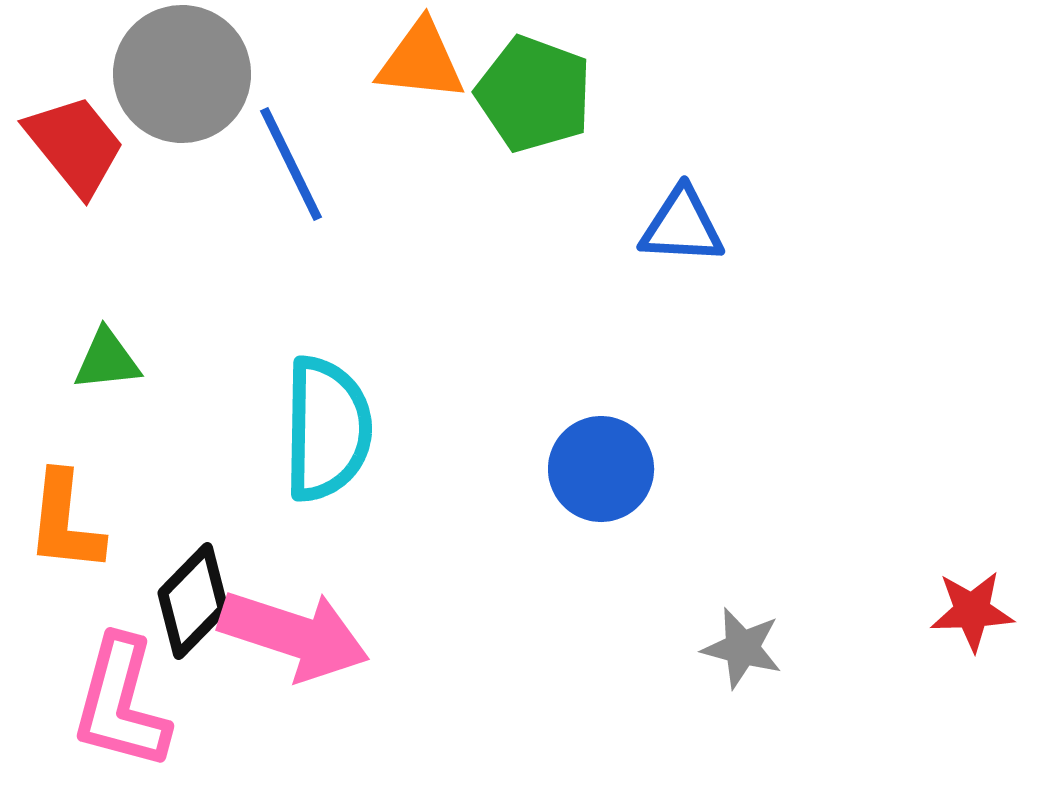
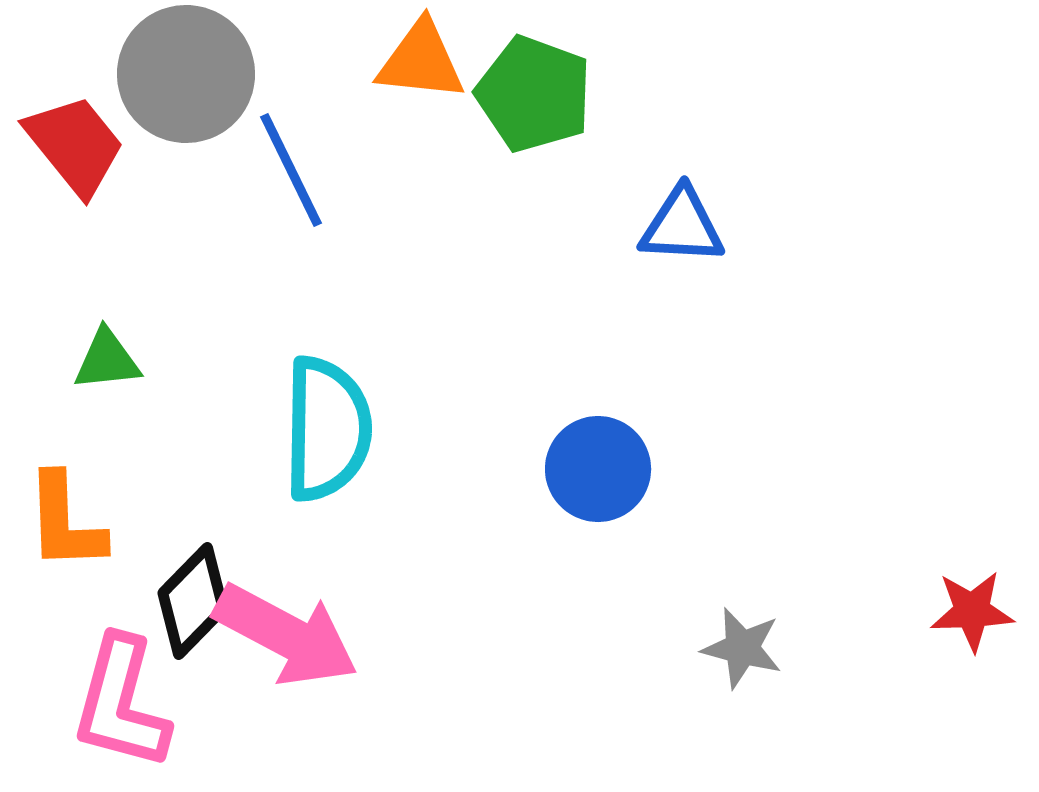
gray circle: moved 4 px right
blue line: moved 6 px down
blue circle: moved 3 px left
orange L-shape: rotated 8 degrees counterclockwise
pink arrow: moved 8 px left; rotated 10 degrees clockwise
